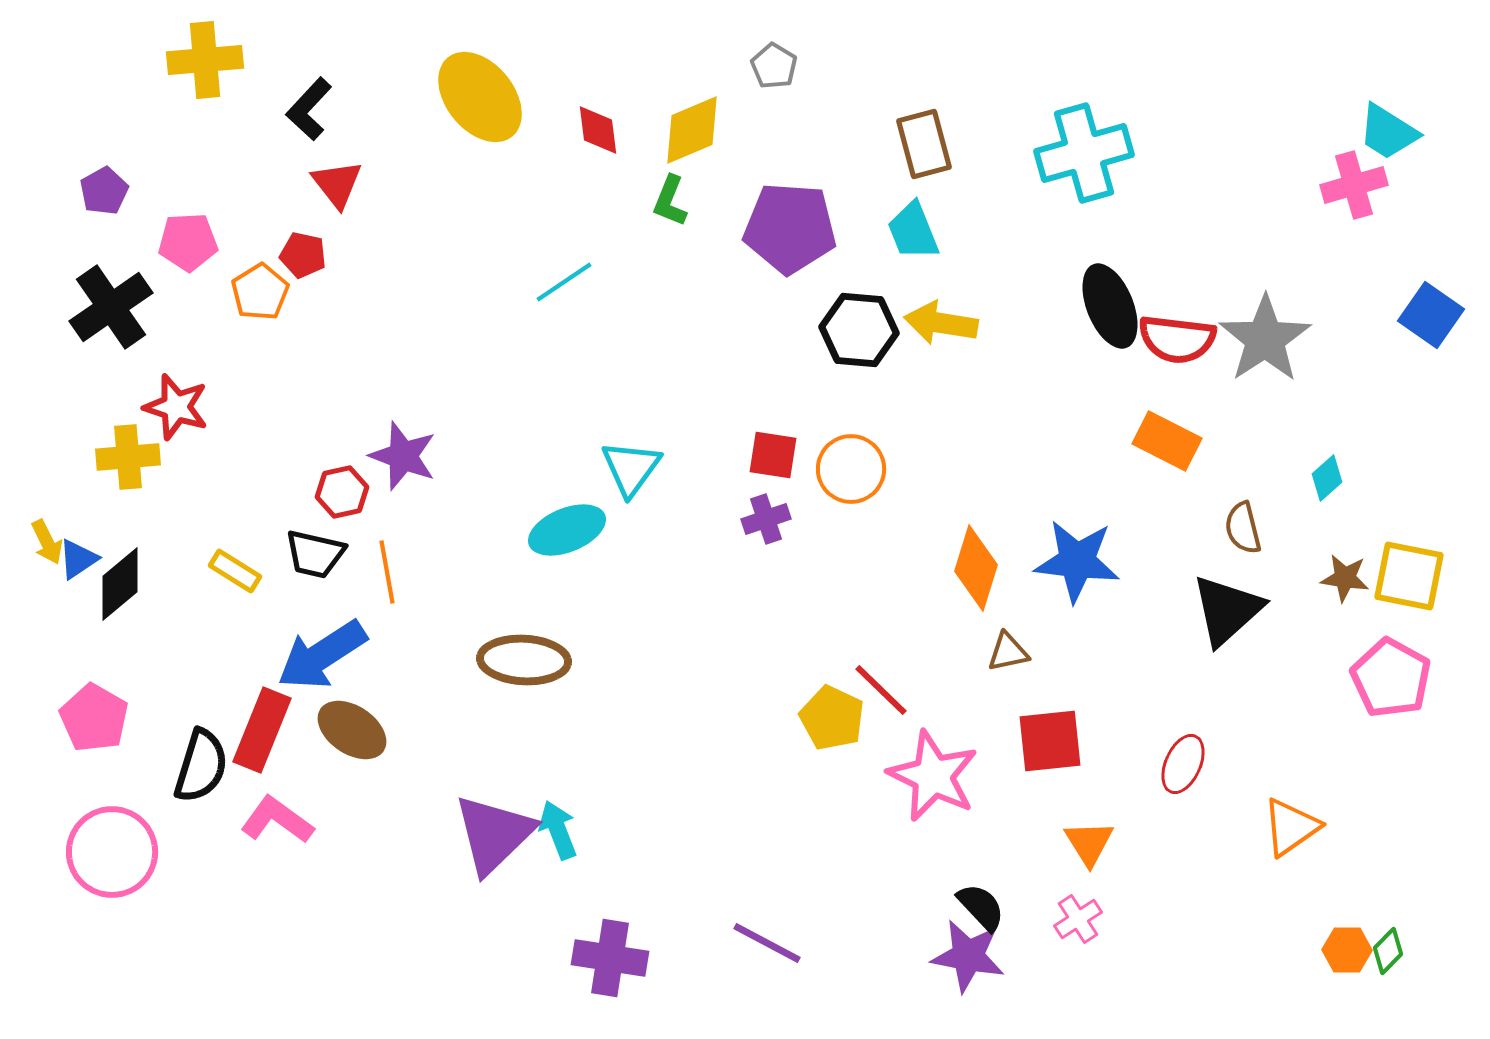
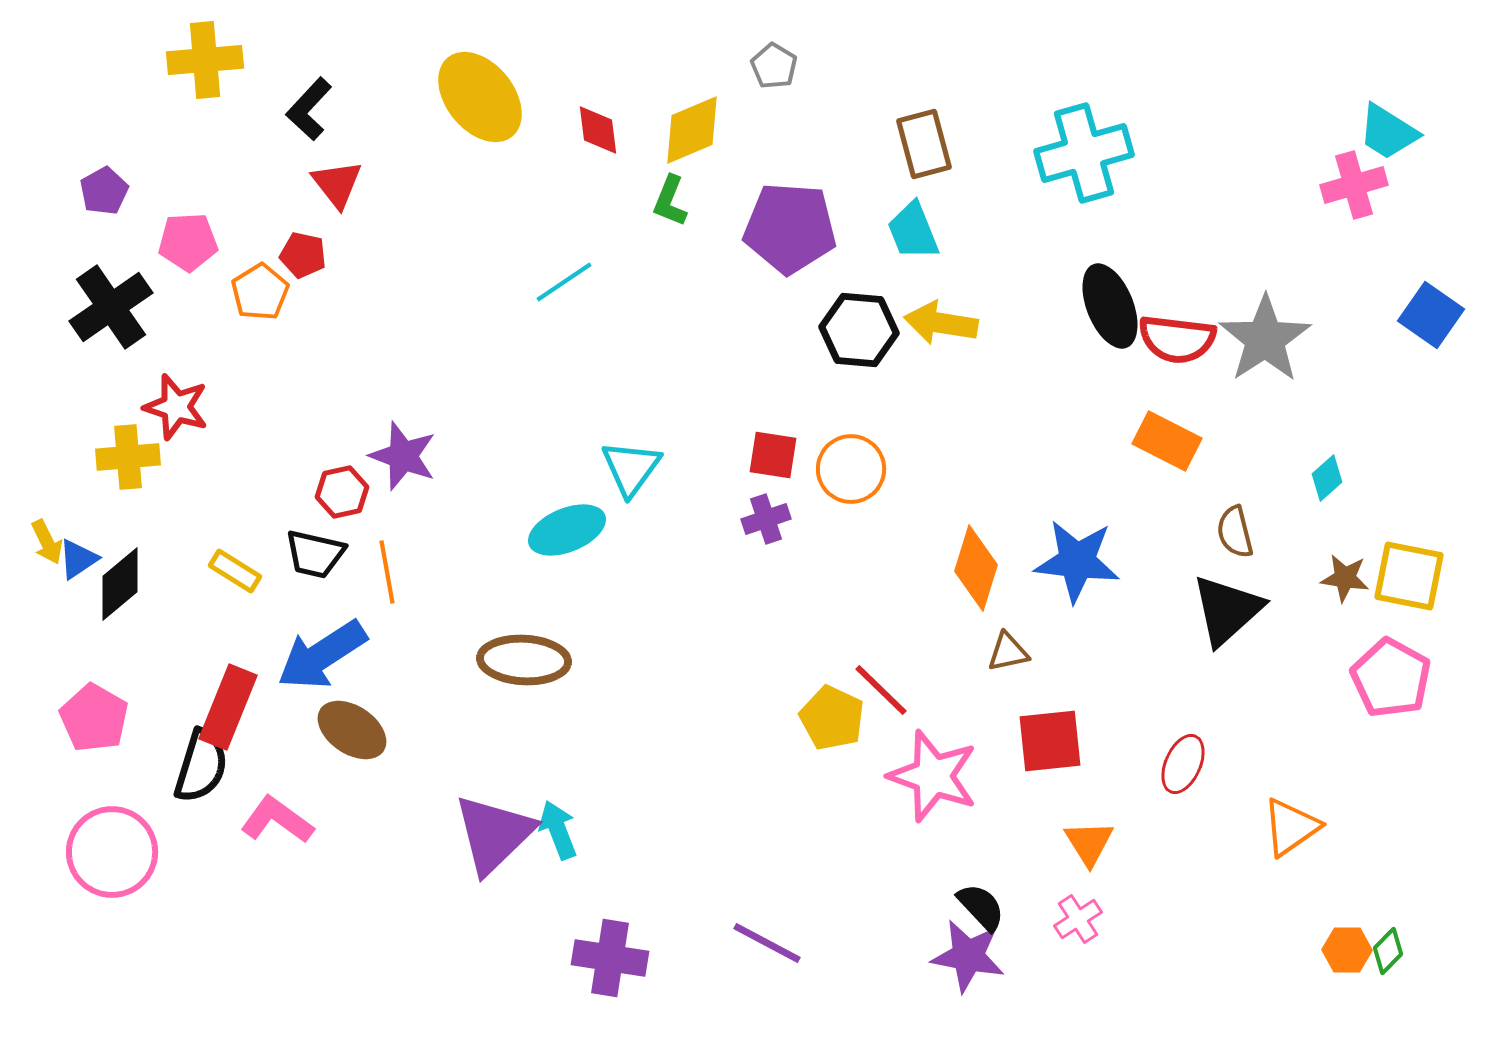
brown semicircle at (1243, 528): moved 8 px left, 4 px down
red rectangle at (262, 730): moved 34 px left, 23 px up
pink star at (933, 776): rotated 6 degrees counterclockwise
